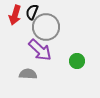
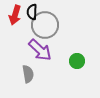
black semicircle: rotated 21 degrees counterclockwise
gray circle: moved 1 px left, 2 px up
gray semicircle: rotated 78 degrees clockwise
